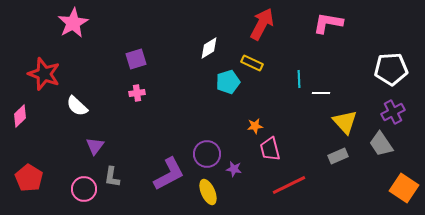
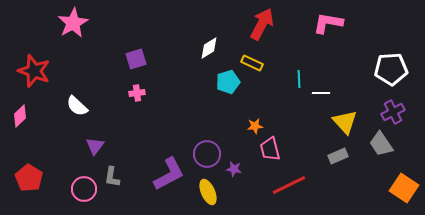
red star: moved 10 px left, 3 px up
